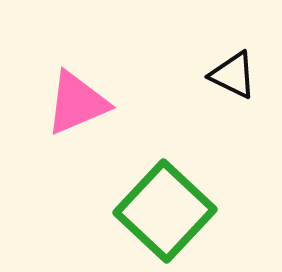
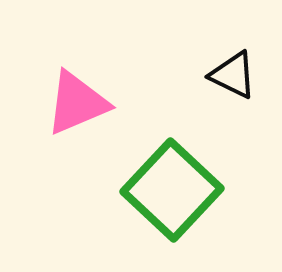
green square: moved 7 px right, 21 px up
